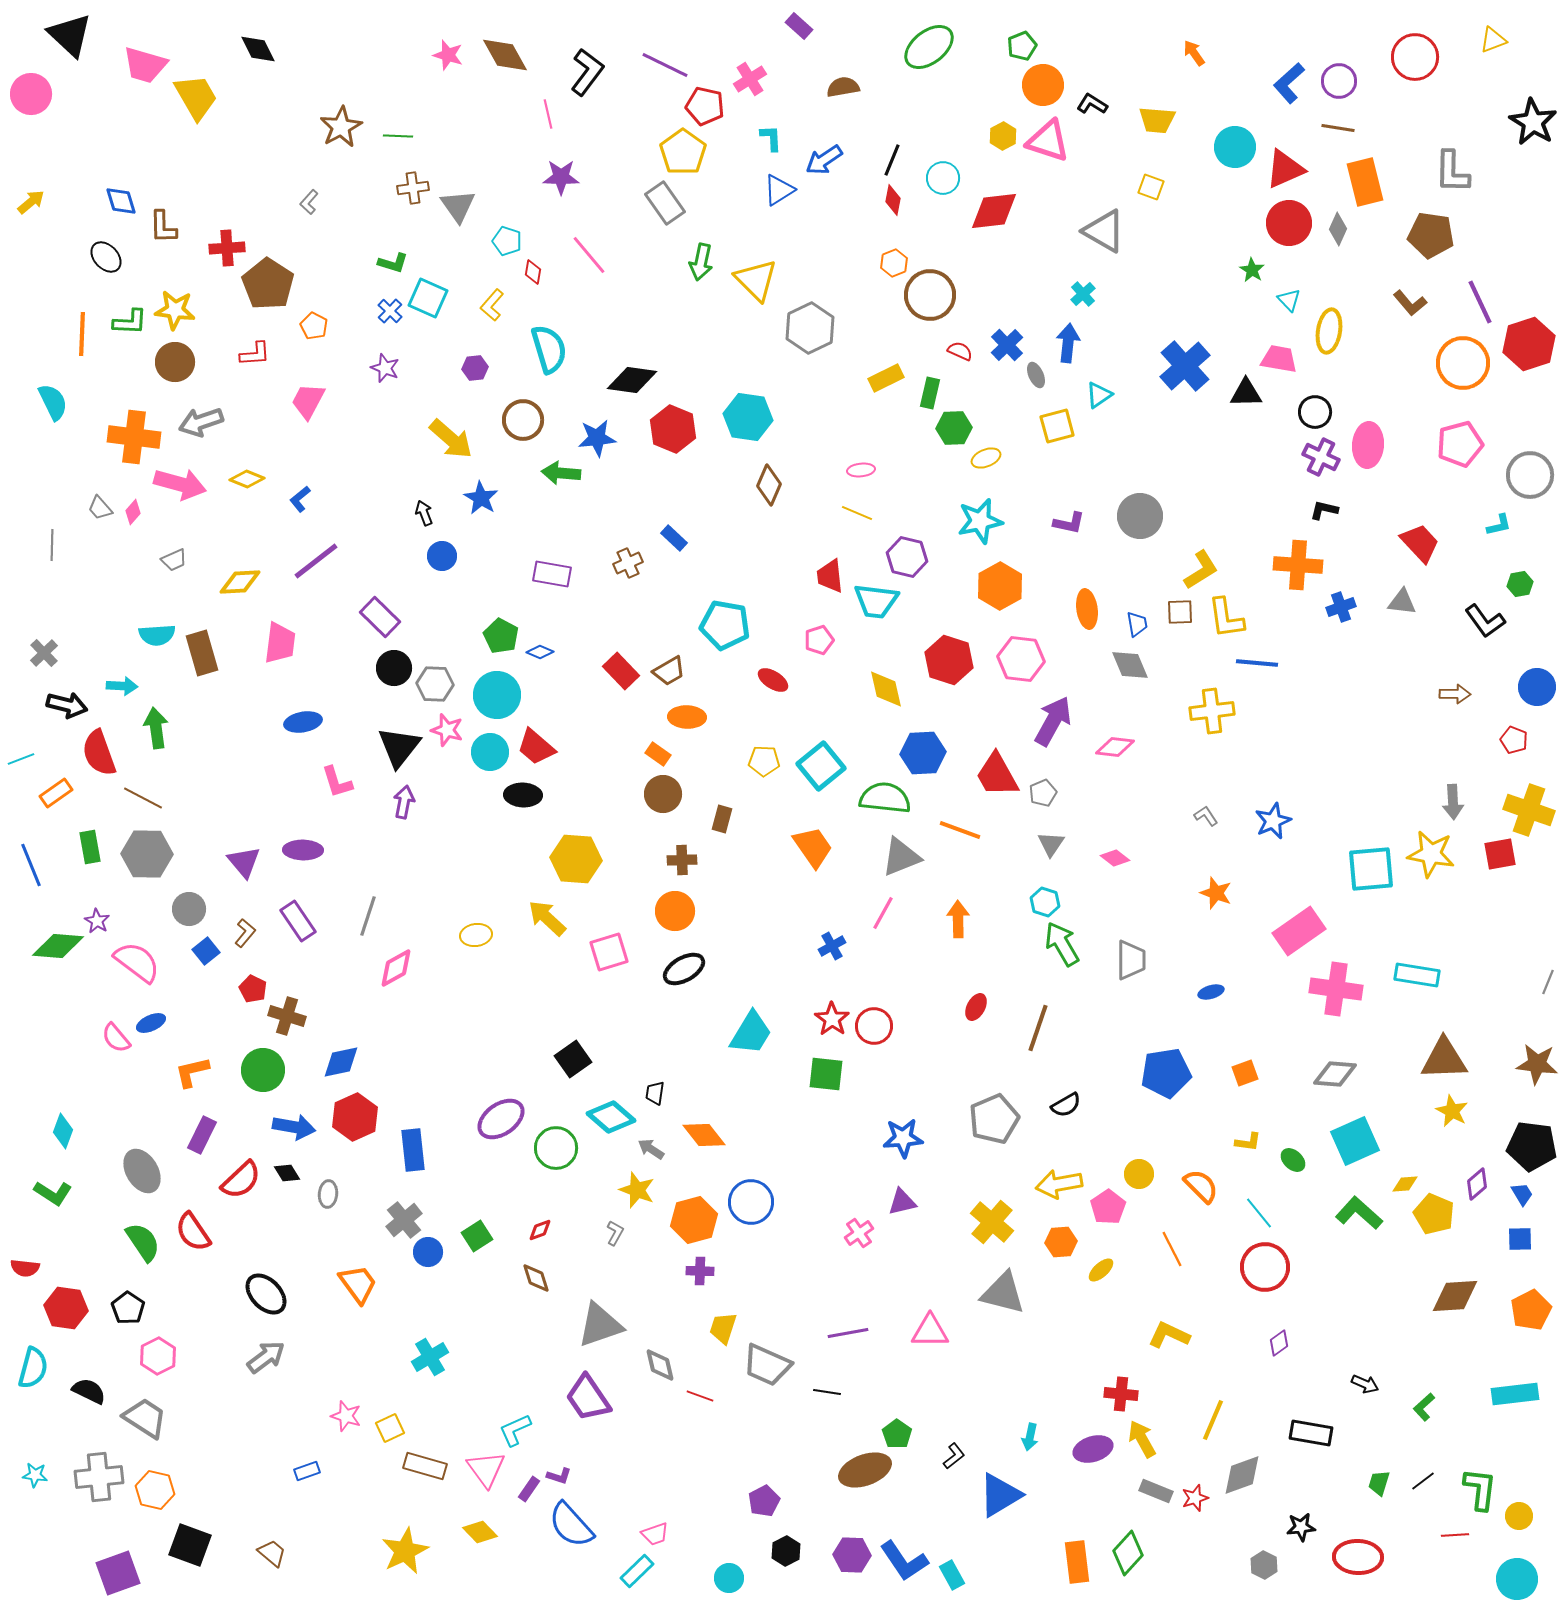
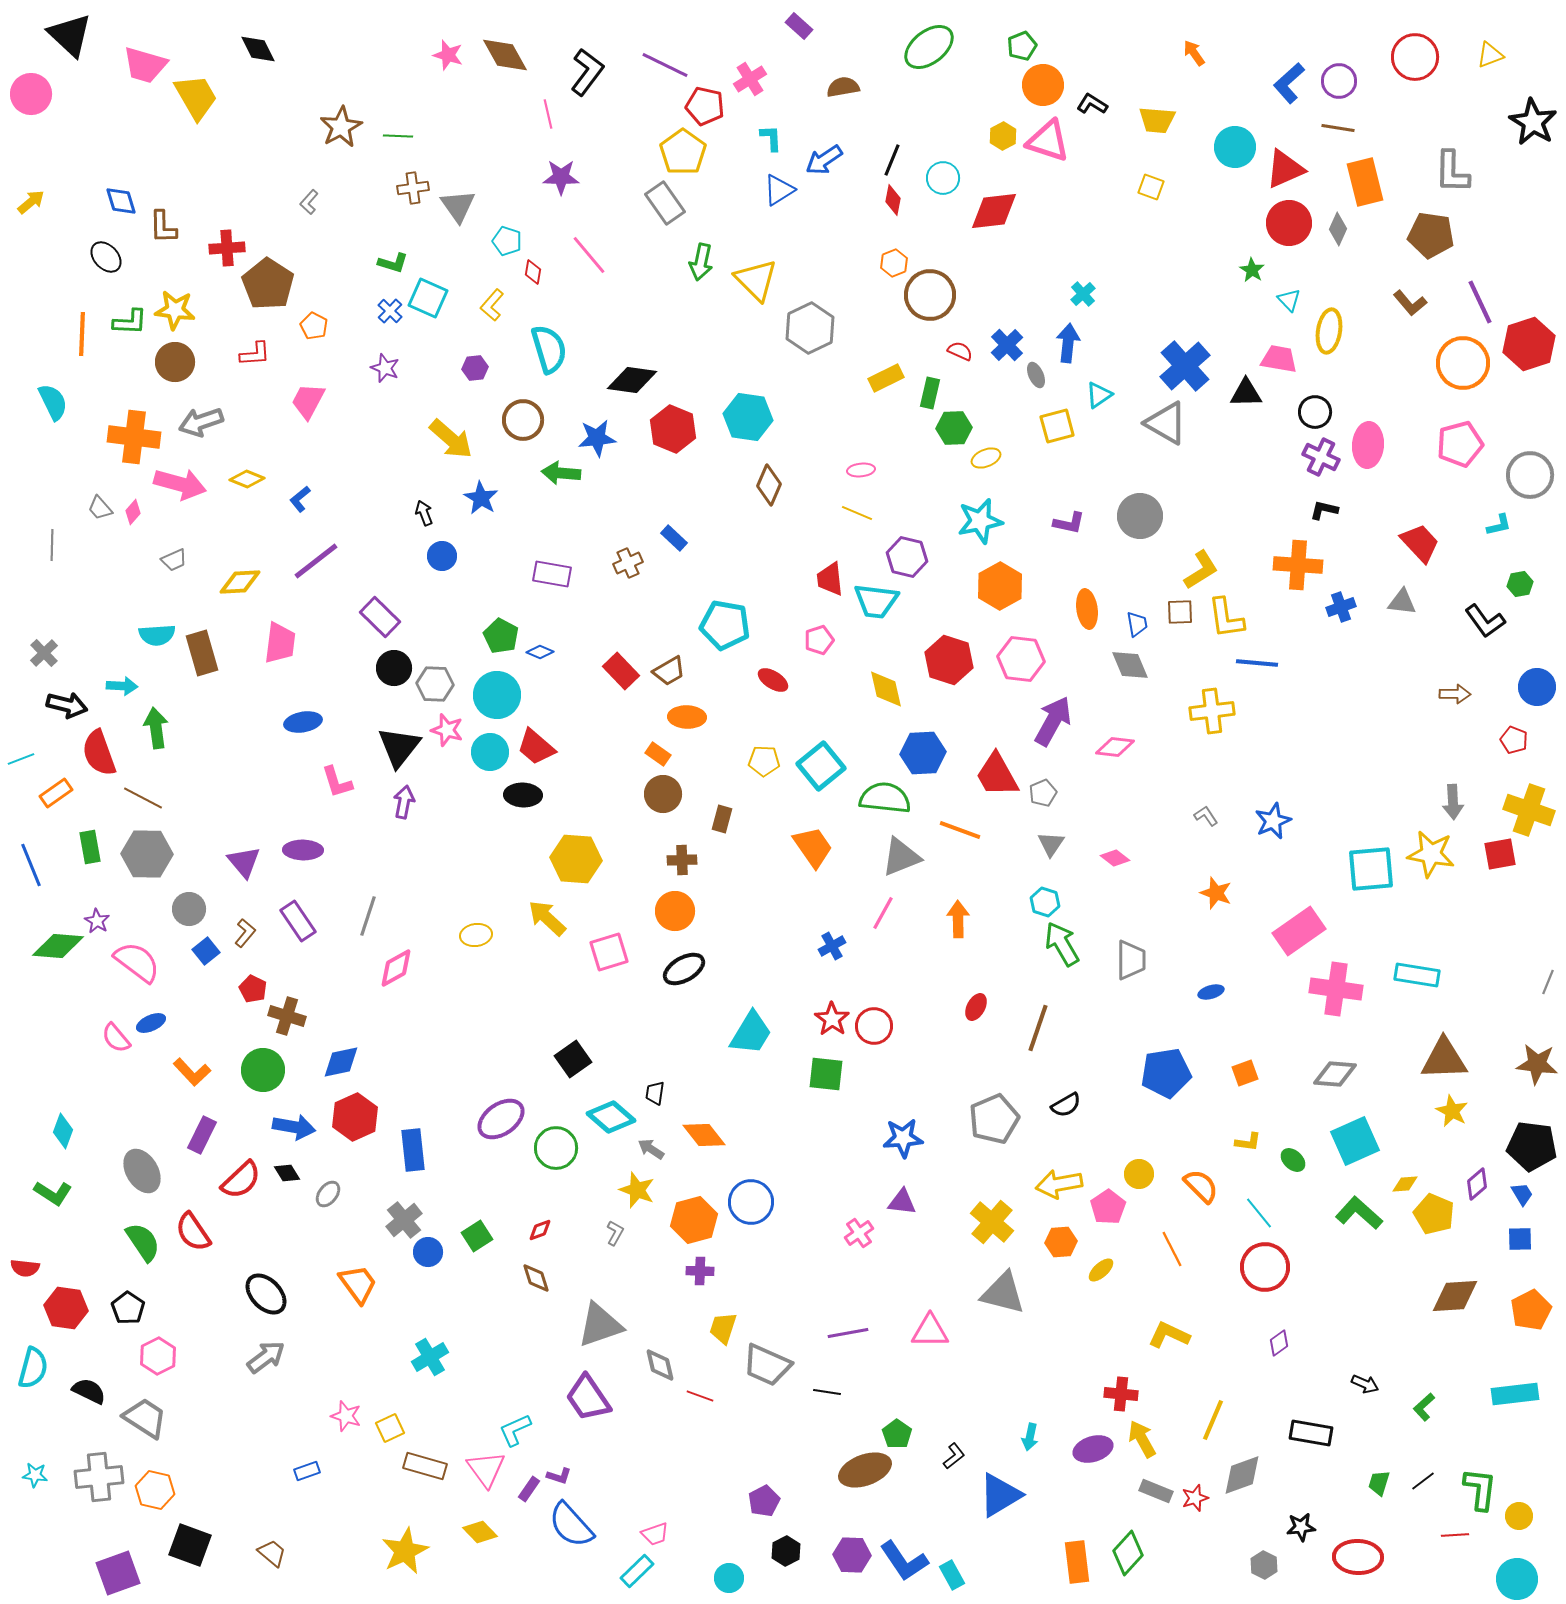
yellow triangle at (1493, 40): moved 3 px left, 15 px down
gray triangle at (1104, 231): moved 62 px right, 192 px down
red trapezoid at (830, 576): moved 3 px down
orange L-shape at (192, 1072): rotated 120 degrees counterclockwise
gray ellipse at (328, 1194): rotated 32 degrees clockwise
purple triangle at (902, 1202): rotated 20 degrees clockwise
